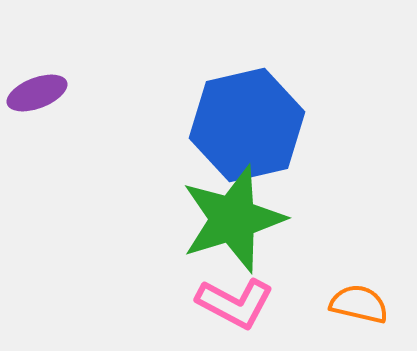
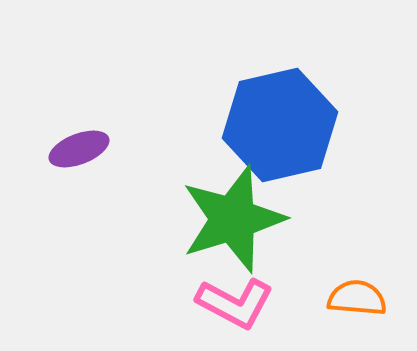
purple ellipse: moved 42 px right, 56 px down
blue hexagon: moved 33 px right
orange semicircle: moved 2 px left, 6 px up; rotated 8 degrees counterclockwise
